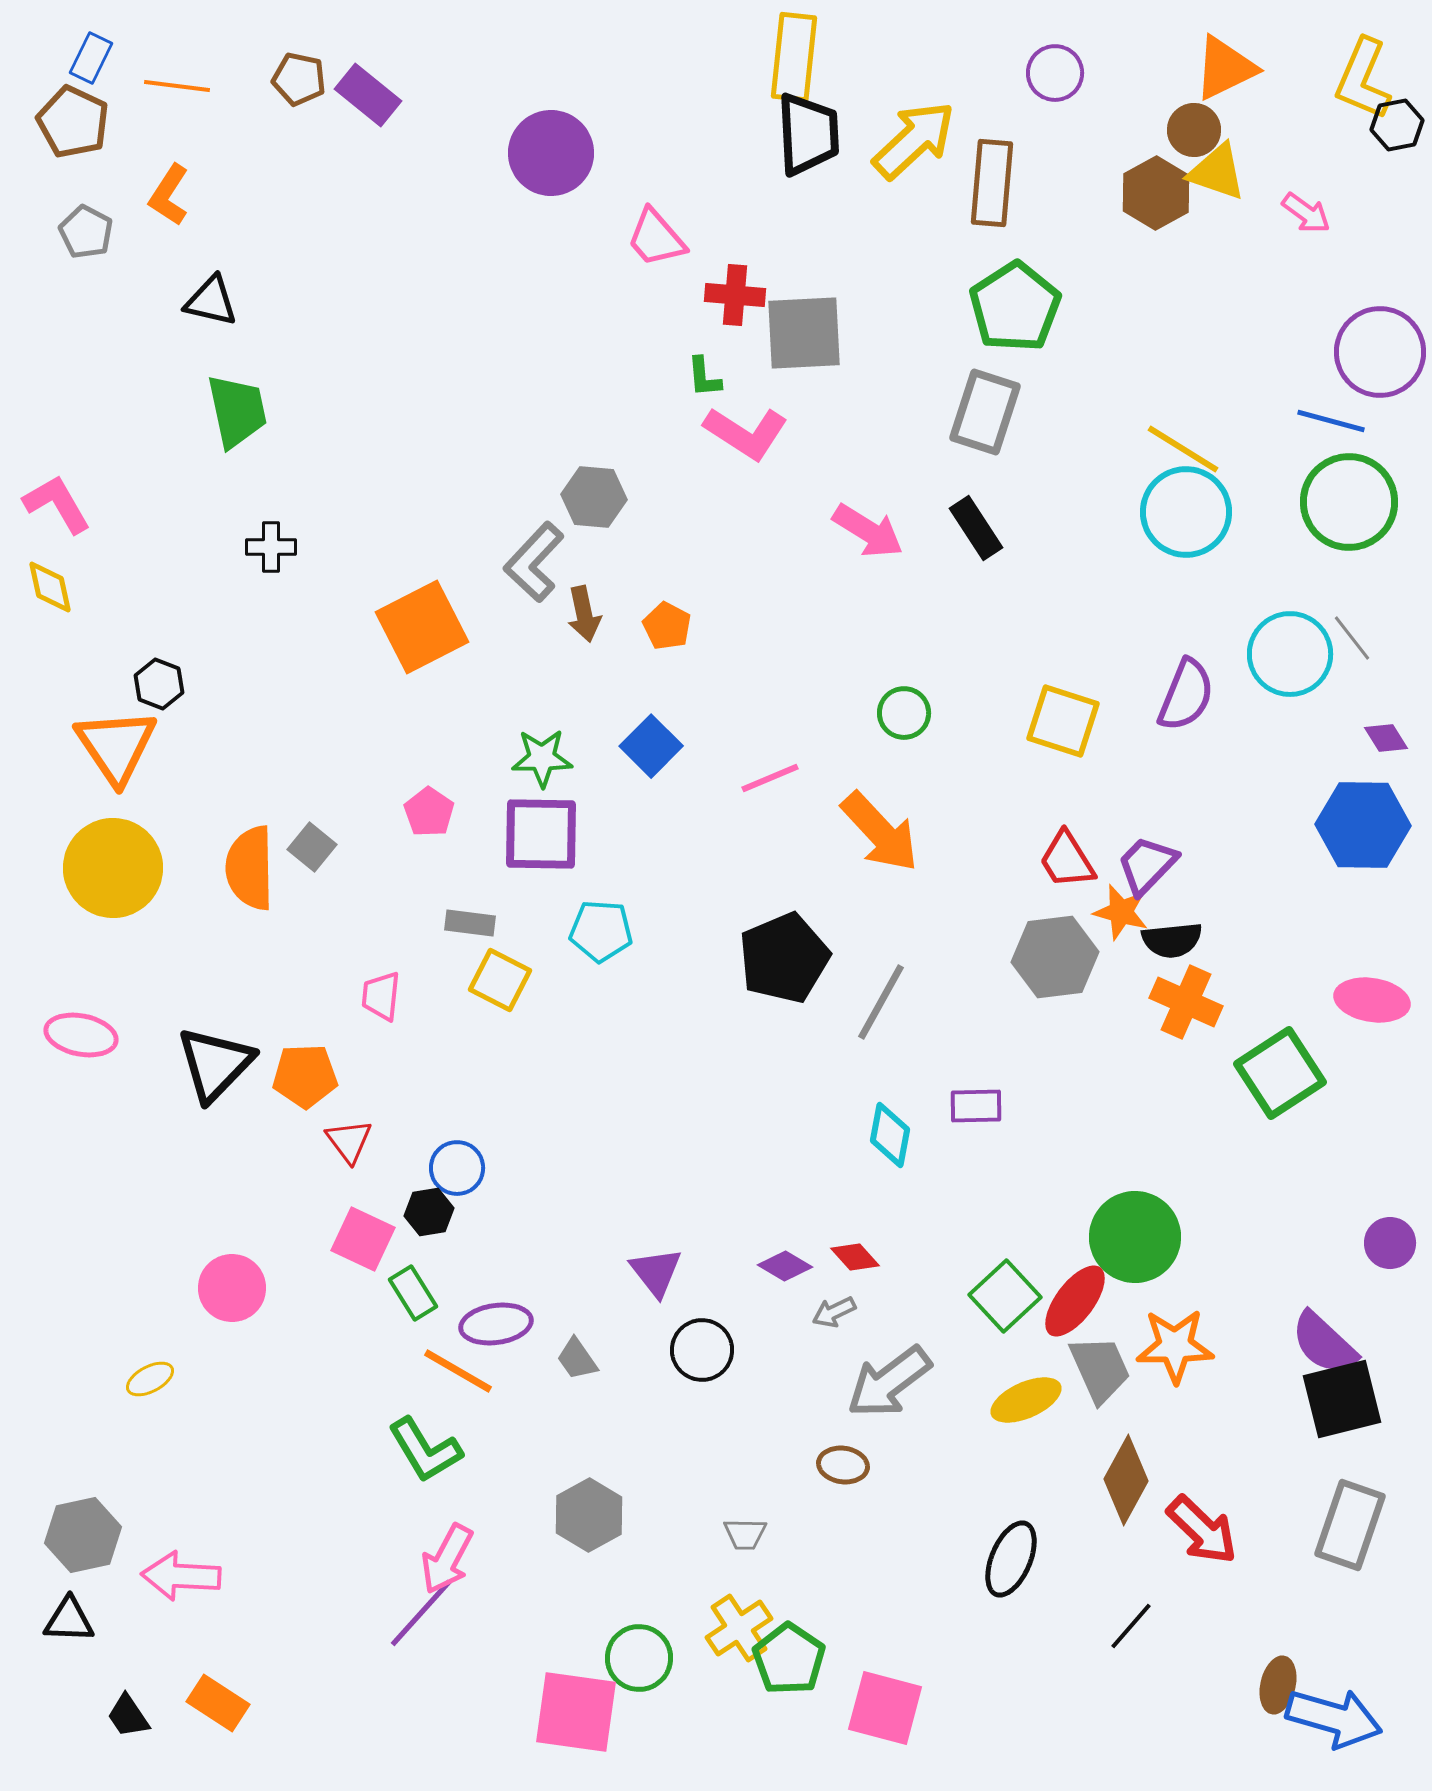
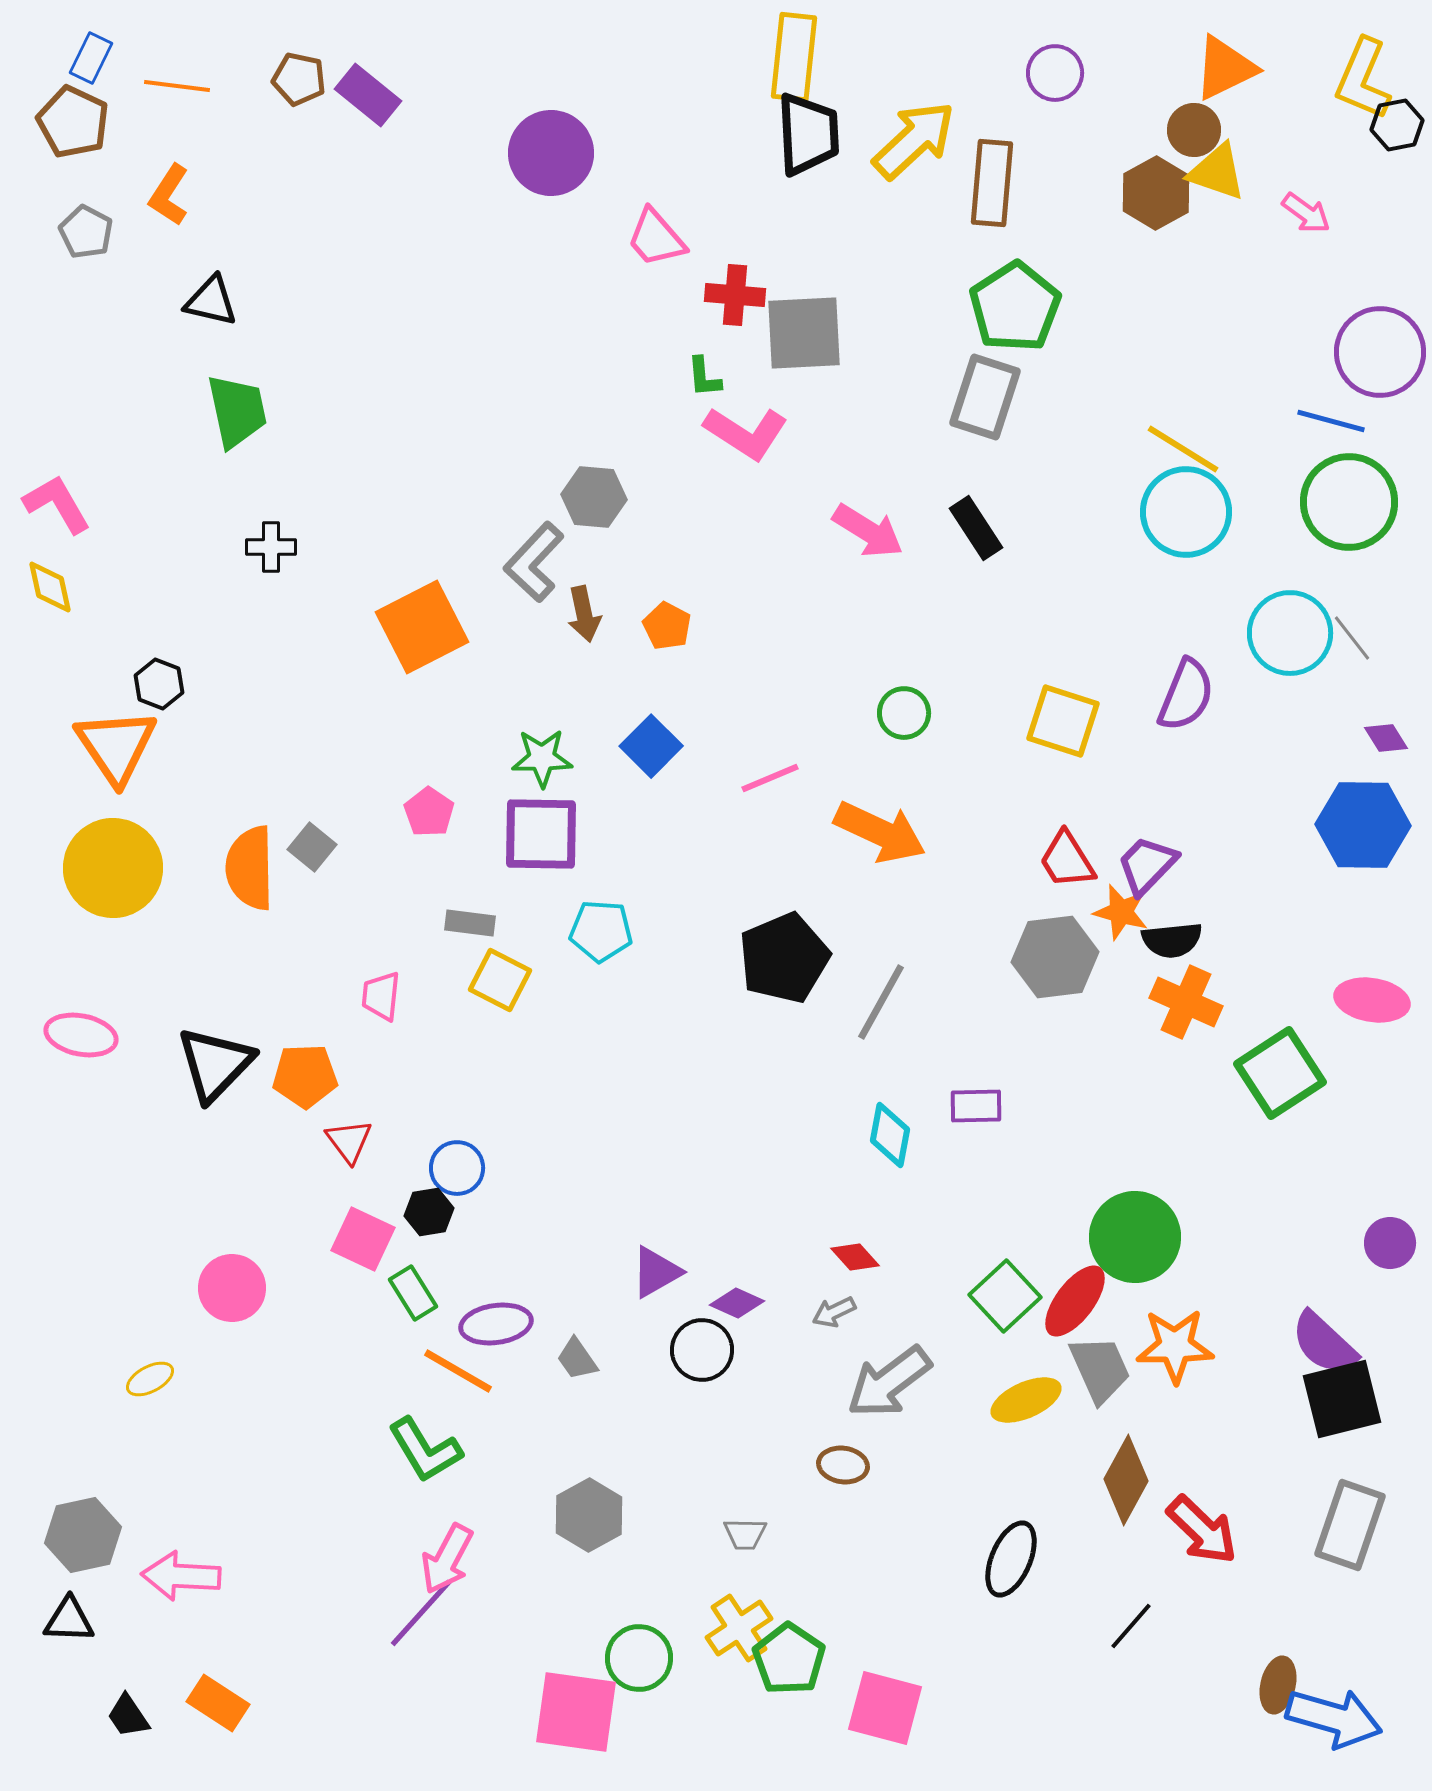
gray rectangle at (985, 412): moved 15 px up
cyan circle at (1290, 654): moved 21 px up
orange arrow at (880, 832): rotated 22 degrees counterclockwise
purple diamond at (785, 1266): moved 48 px left, 37 px down; rotated 6 degrees counterclockwise
purple triangle at (656, 1272): rotated 38 degrees clockwise
